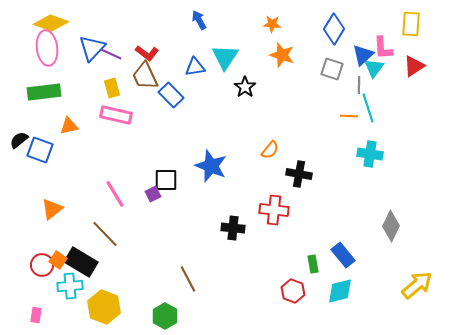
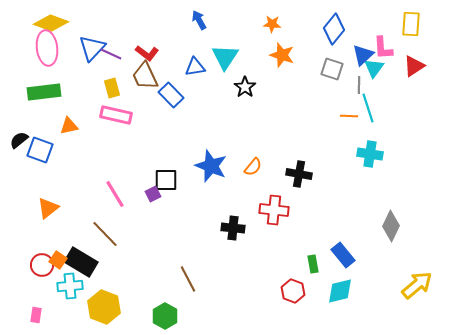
blue diamond at (334, 29): rotated 8 degrees clockwise
orange semicircle at (270, 150): moved 17 px left, 17 px down
orange triangle at (52, 209): moved 4 px left, 1 px up
